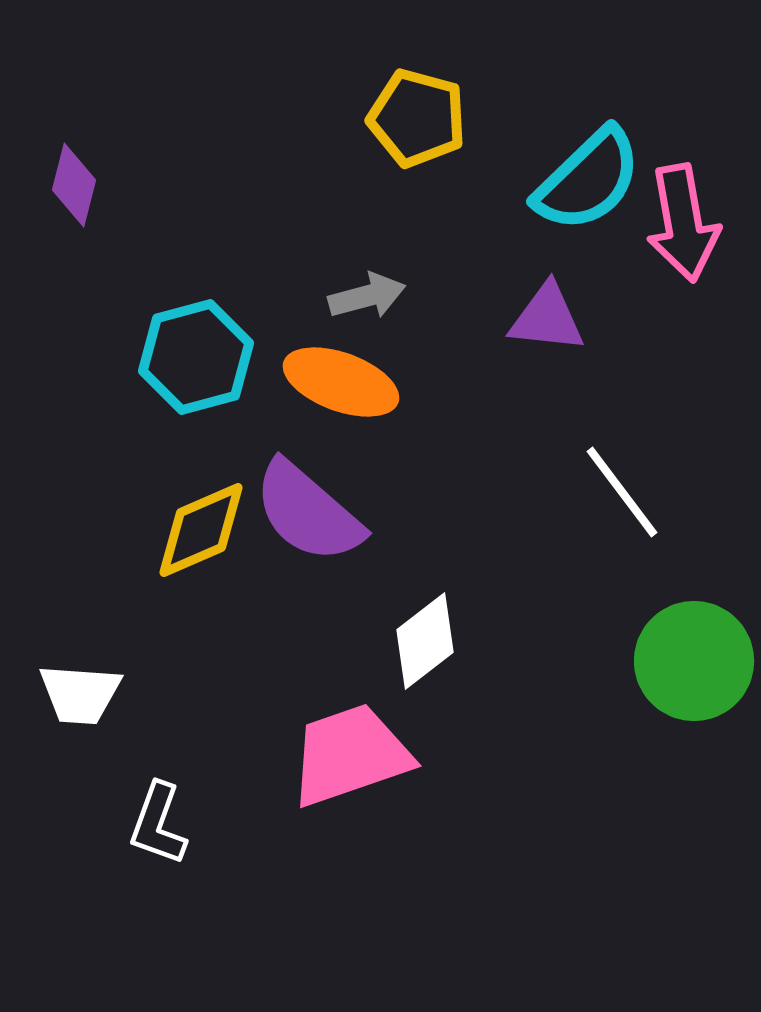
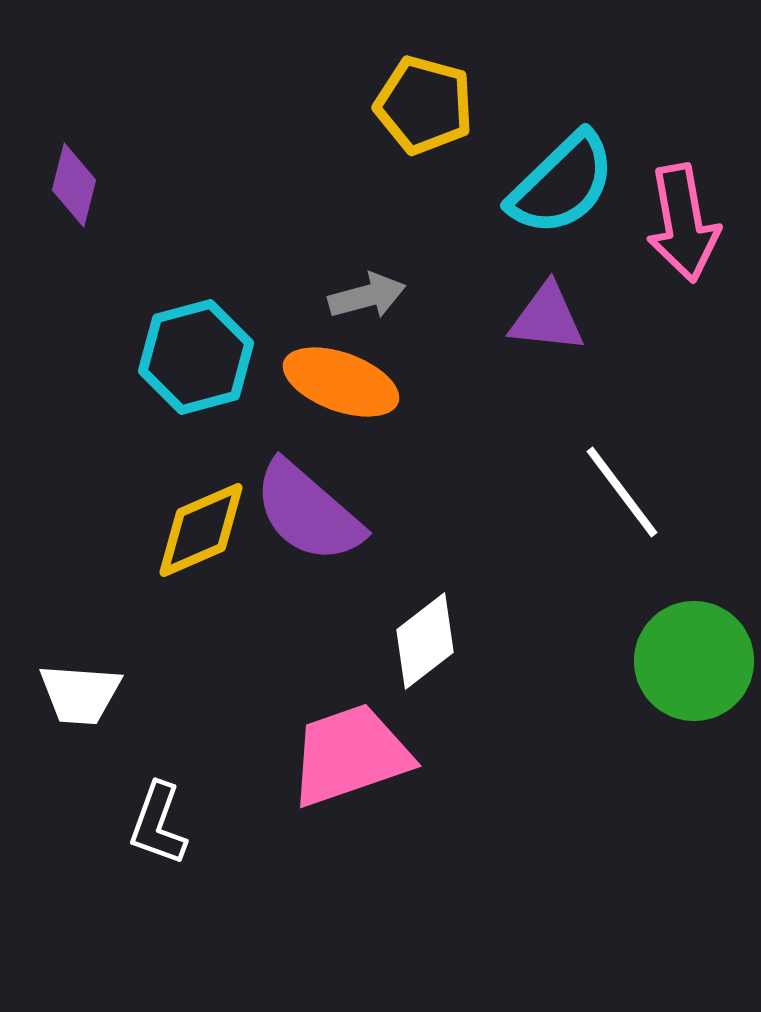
yellow pentagon: moved 7 px right, 13 px up
cyan semicircle: moved 26 px left, 4 px down
